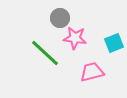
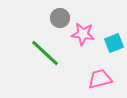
pink star: moved 8 px right, 4 px up
pink trapezoid: moved 8 px right, 7 px down
